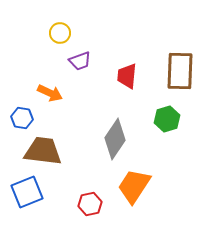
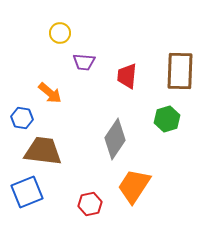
purple trapezoid: moved 4 px right, 1 px down; rotated 25 degrees clockwise
orange arrow: rotated 15 degrees clockwise
